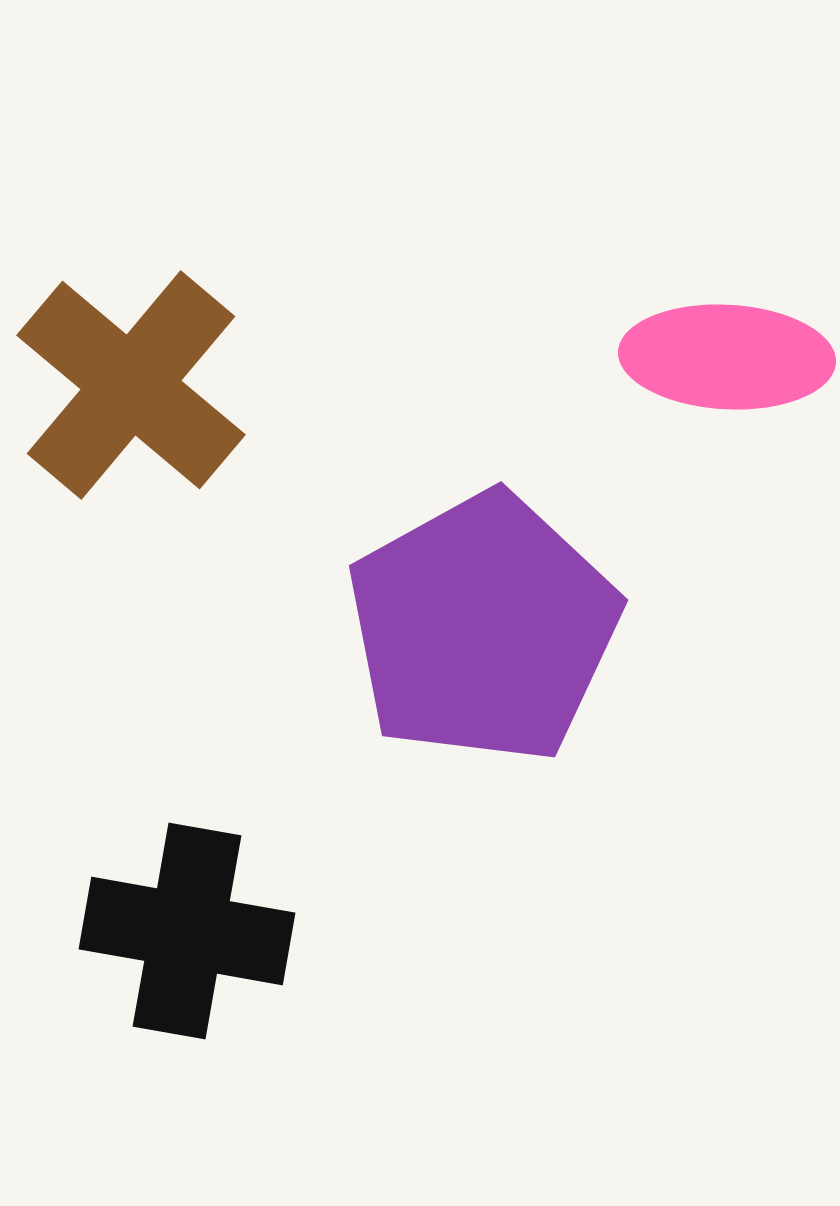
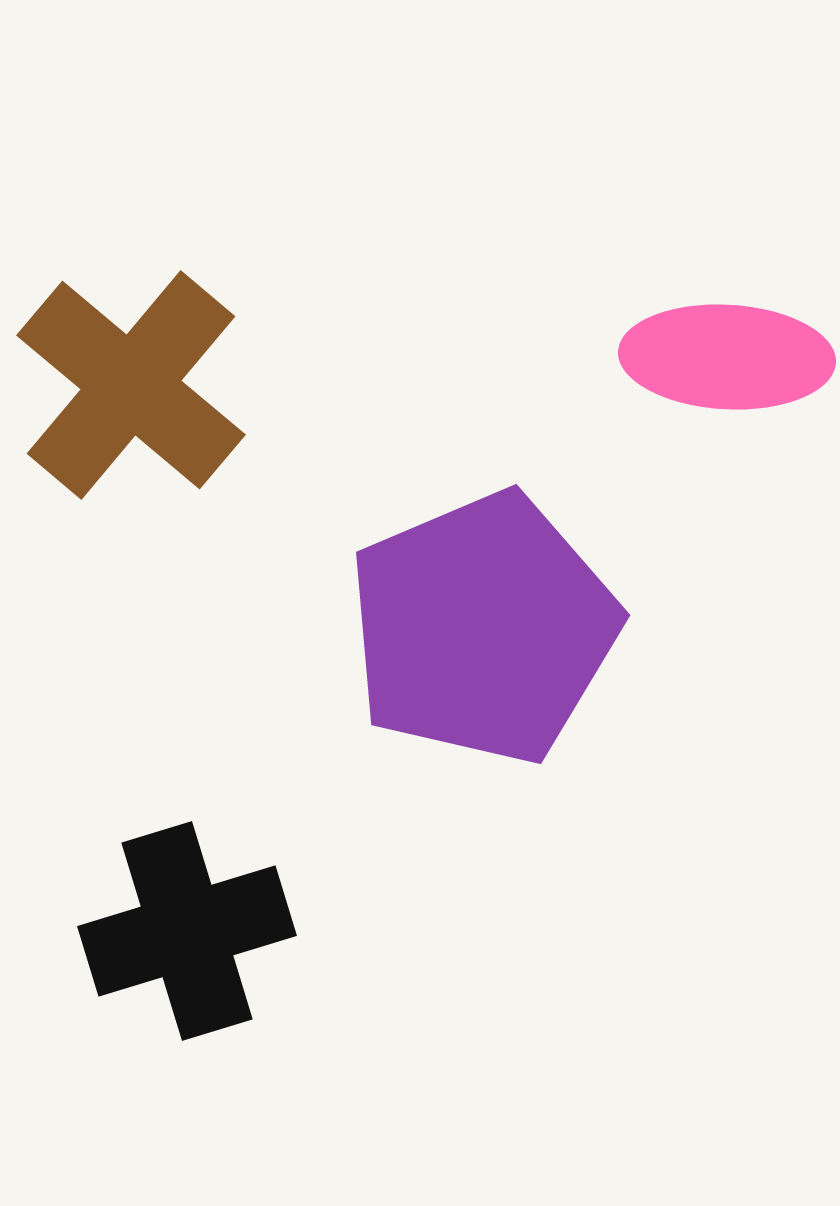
purple pentagon: rotated 6 degrees clockwise
black cross: rotated 27 degrees counterclockwise
